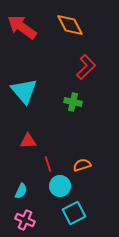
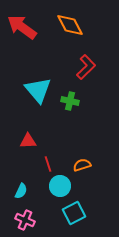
cyan triangle: moved 14 px right, 1 px up
green cross: moved 3 px left, 1 px up
